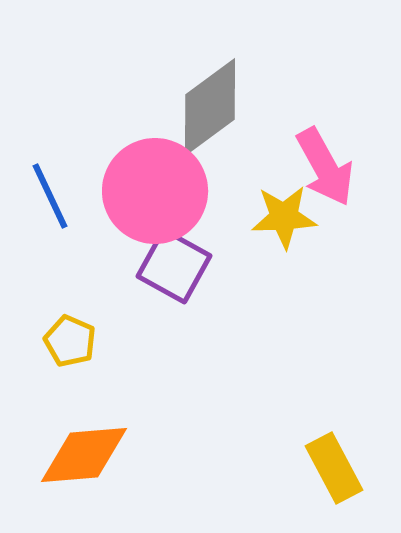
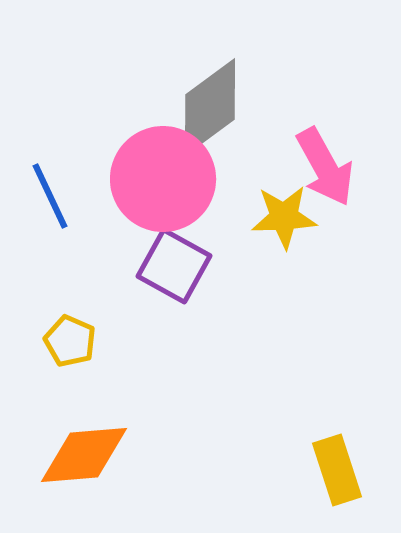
pink circle: moved 8 px right, 12 px up
yellow rectangle: moved 3 px right, 2 px down; rotated 10 degrees clockwise
